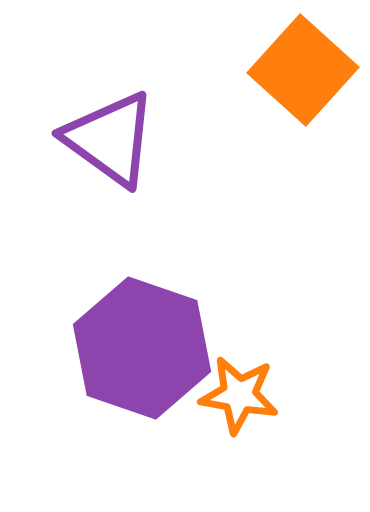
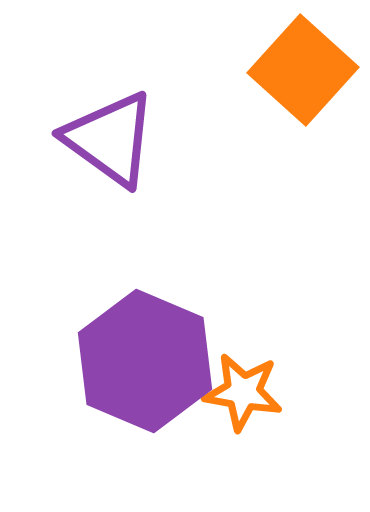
purple hexagon: moved 3 px right, 13 px down; rotated 4 degrees clockwise
orange star: moved 4 px right, 3 px up
